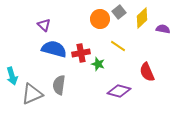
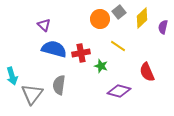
purple semicircle: moved 2 px up; rotated 88 degrees counterclockwise
green star: moved 3 px right, 2 px down
gray triangle: rotated 30 degrees counterclockwise
